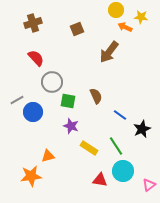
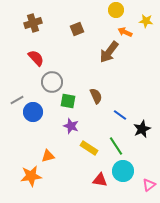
yellow star: moved 5 px right, 4 px down
orange arrow: moved 5 px down
